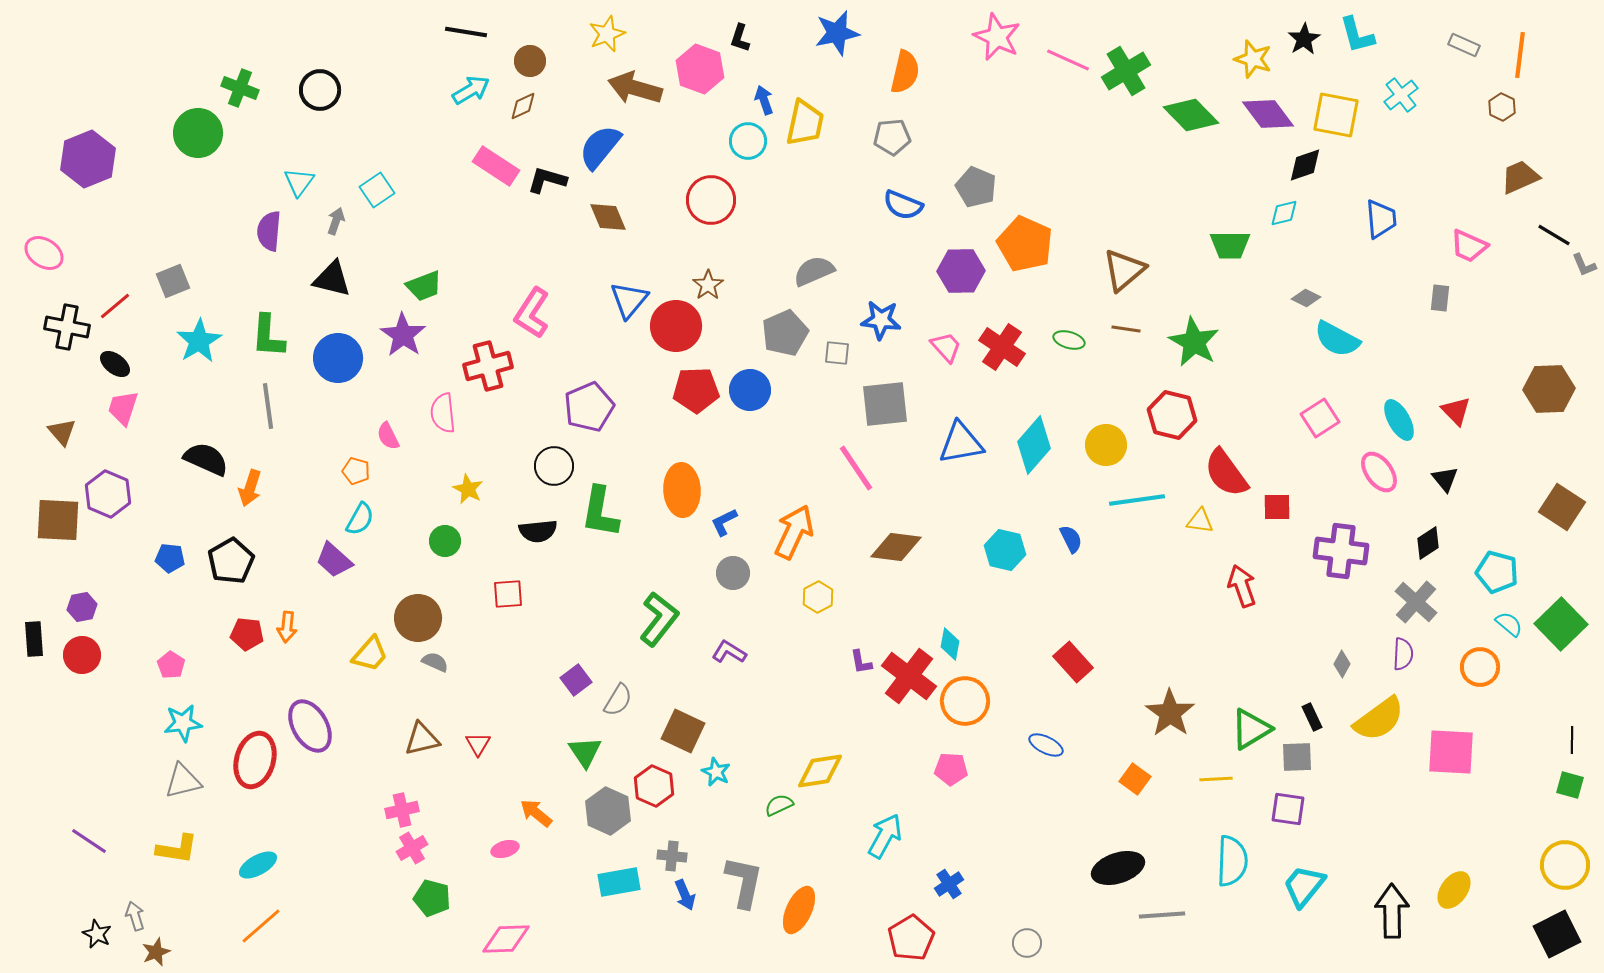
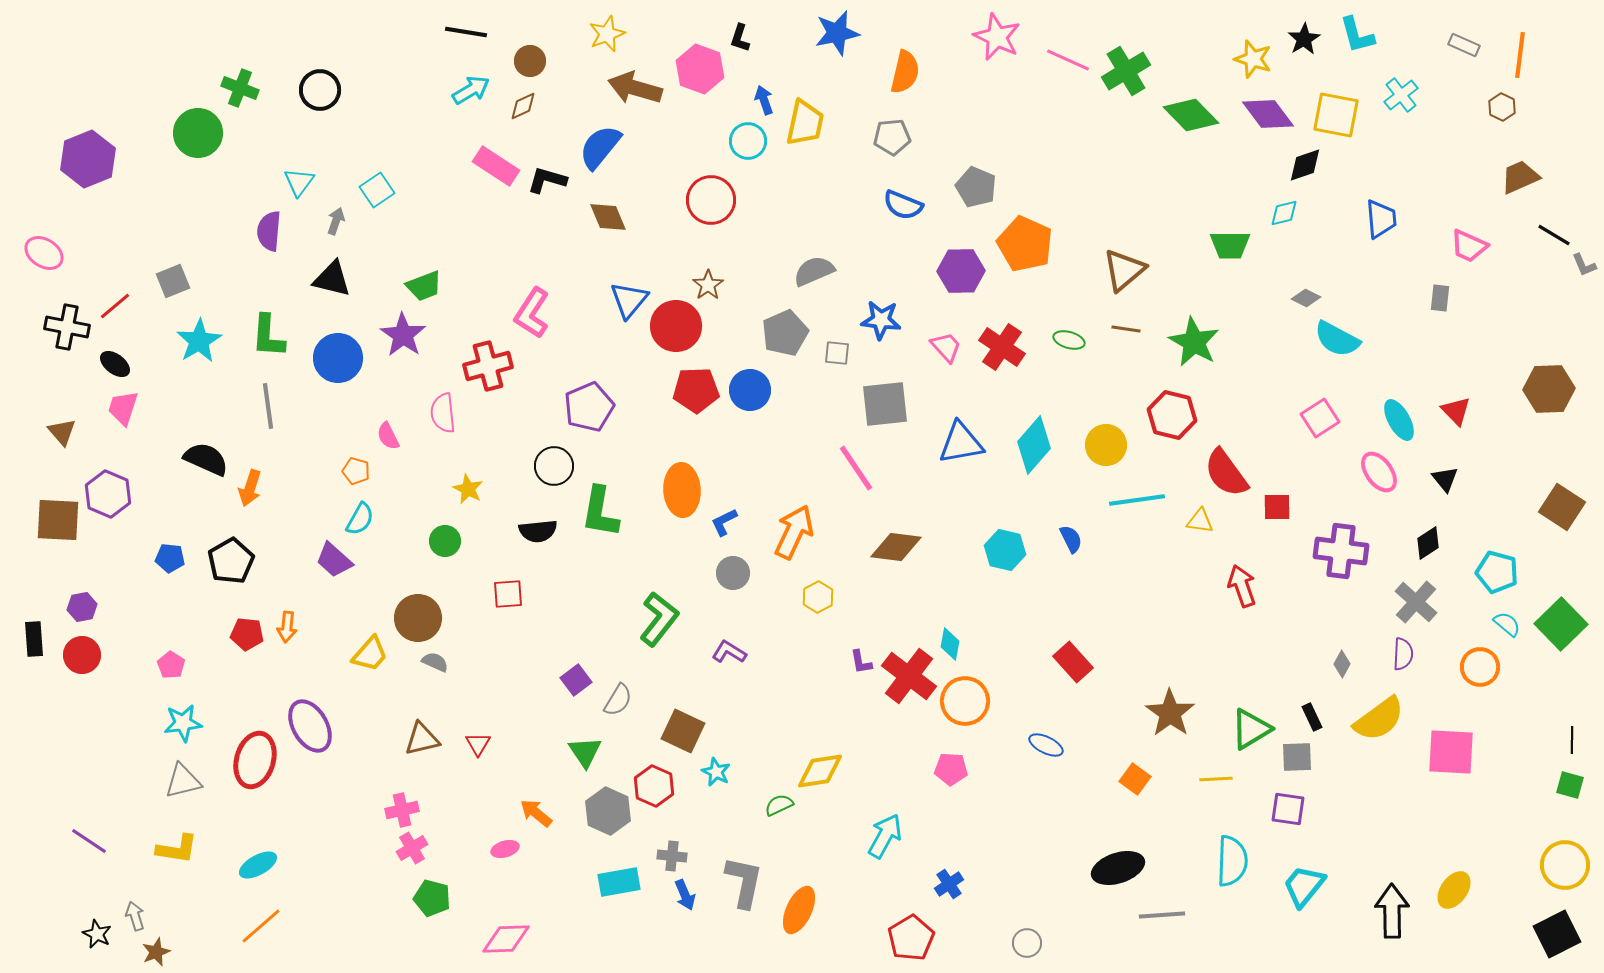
cyan semicircle at (1509, 624): moved 2 px left
